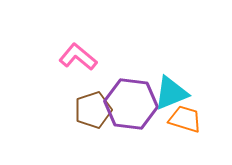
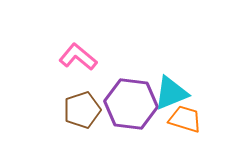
brown pentagon: moved 11 px left
